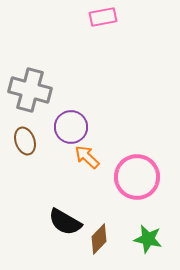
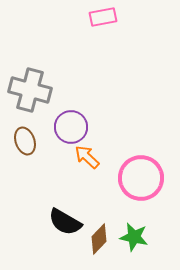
pink circle: moved 4 px right, 1 px down
green star: moved 14 px left, 2 px up
